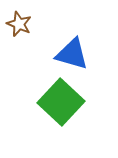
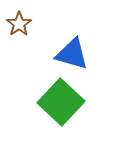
brown star: rotated 15 degrees clockwise
